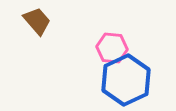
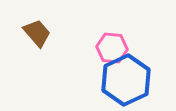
brown trapezoid: moved 12 px down
